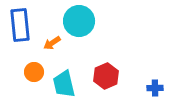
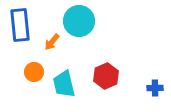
orange arrow: moved 1 px up; rotated 18 degrees counterclockwise
